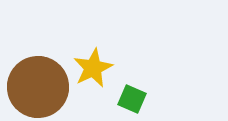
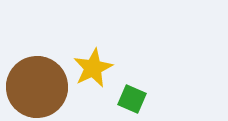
brown circle: moved 1 px left
